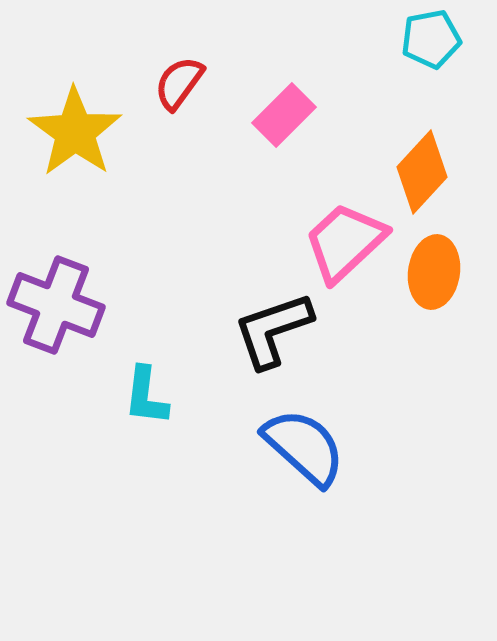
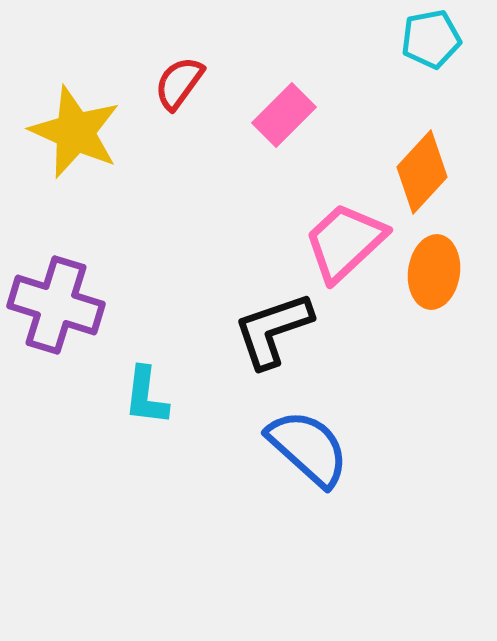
yellow star: rotated 12 degrees counterclockwise
purple cross: rotated 4 degrees counterclockwise
blue semicircle: moved 4 px right, 1 px down
